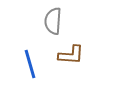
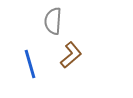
brown L-shape: rotated 44 degrees counterclockwise
